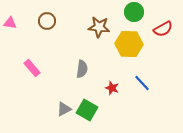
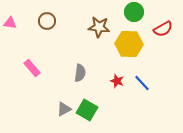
gray semicircle: moved 2 px left, 4 px down
red star: moved 5 px right, 7 px up
